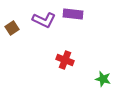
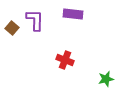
purple L-shape: moved 9 px left; rotated 115 degrees counterclockwise
brown square: rotated 16 degrees counterclockwise
green star: moved 3 px right; rotated 28 degrees counterclockwise
